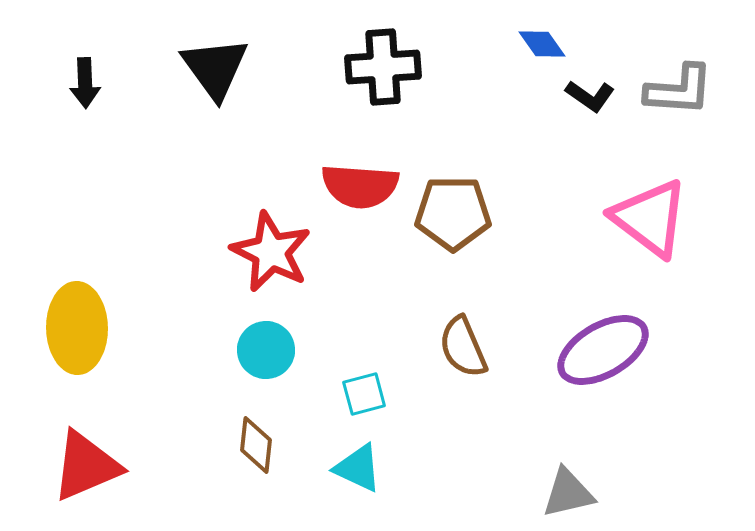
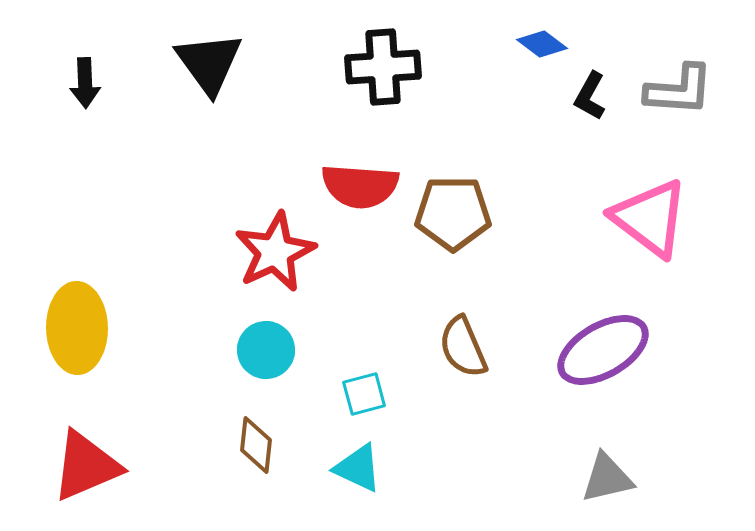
blue diamond: rotated 18 degrees counterclockwise
black triangle: moved 6 px left, 5 px up
black L-shape: rotated 84 degrees clockwise
red star: moved 4 px right; rotated 20 degrees clockwise
gray triangle: moved 39 px right, 15 px up
